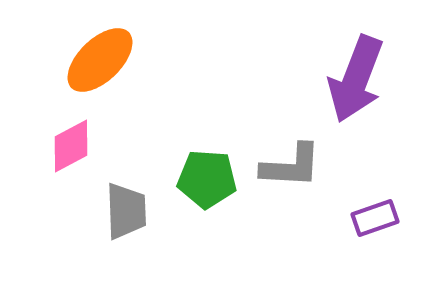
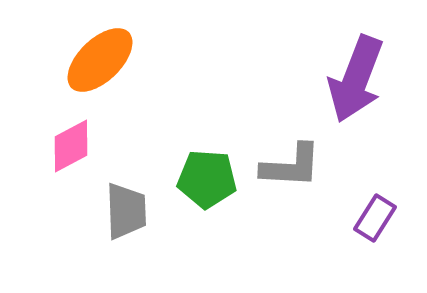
purple rectangle: rotated 39 degrees counterclockwise
